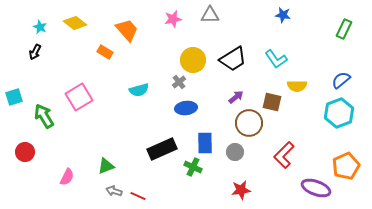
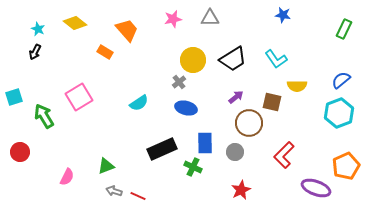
gray triangle: moved 3 px down
cyan star: moved 2 px left, 2 px down
cyan semicircle: moved 13 px down; rotated 18 degrees counterclockwise
blue ellipse: rotated 20 degrees clockwise
red circle: moved 5 px left
red star: rotated 18 degrees counterclockwise
